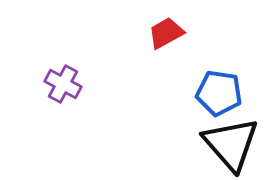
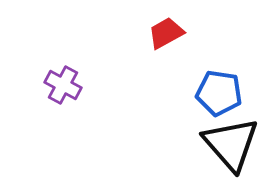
purple cross: moved 1 px down
